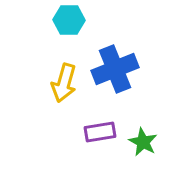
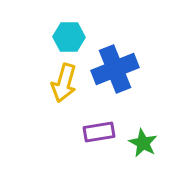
cyan hexagon: moved 17 px down
purple rectangle: moved 1 px left
green star: moved 1 px down
